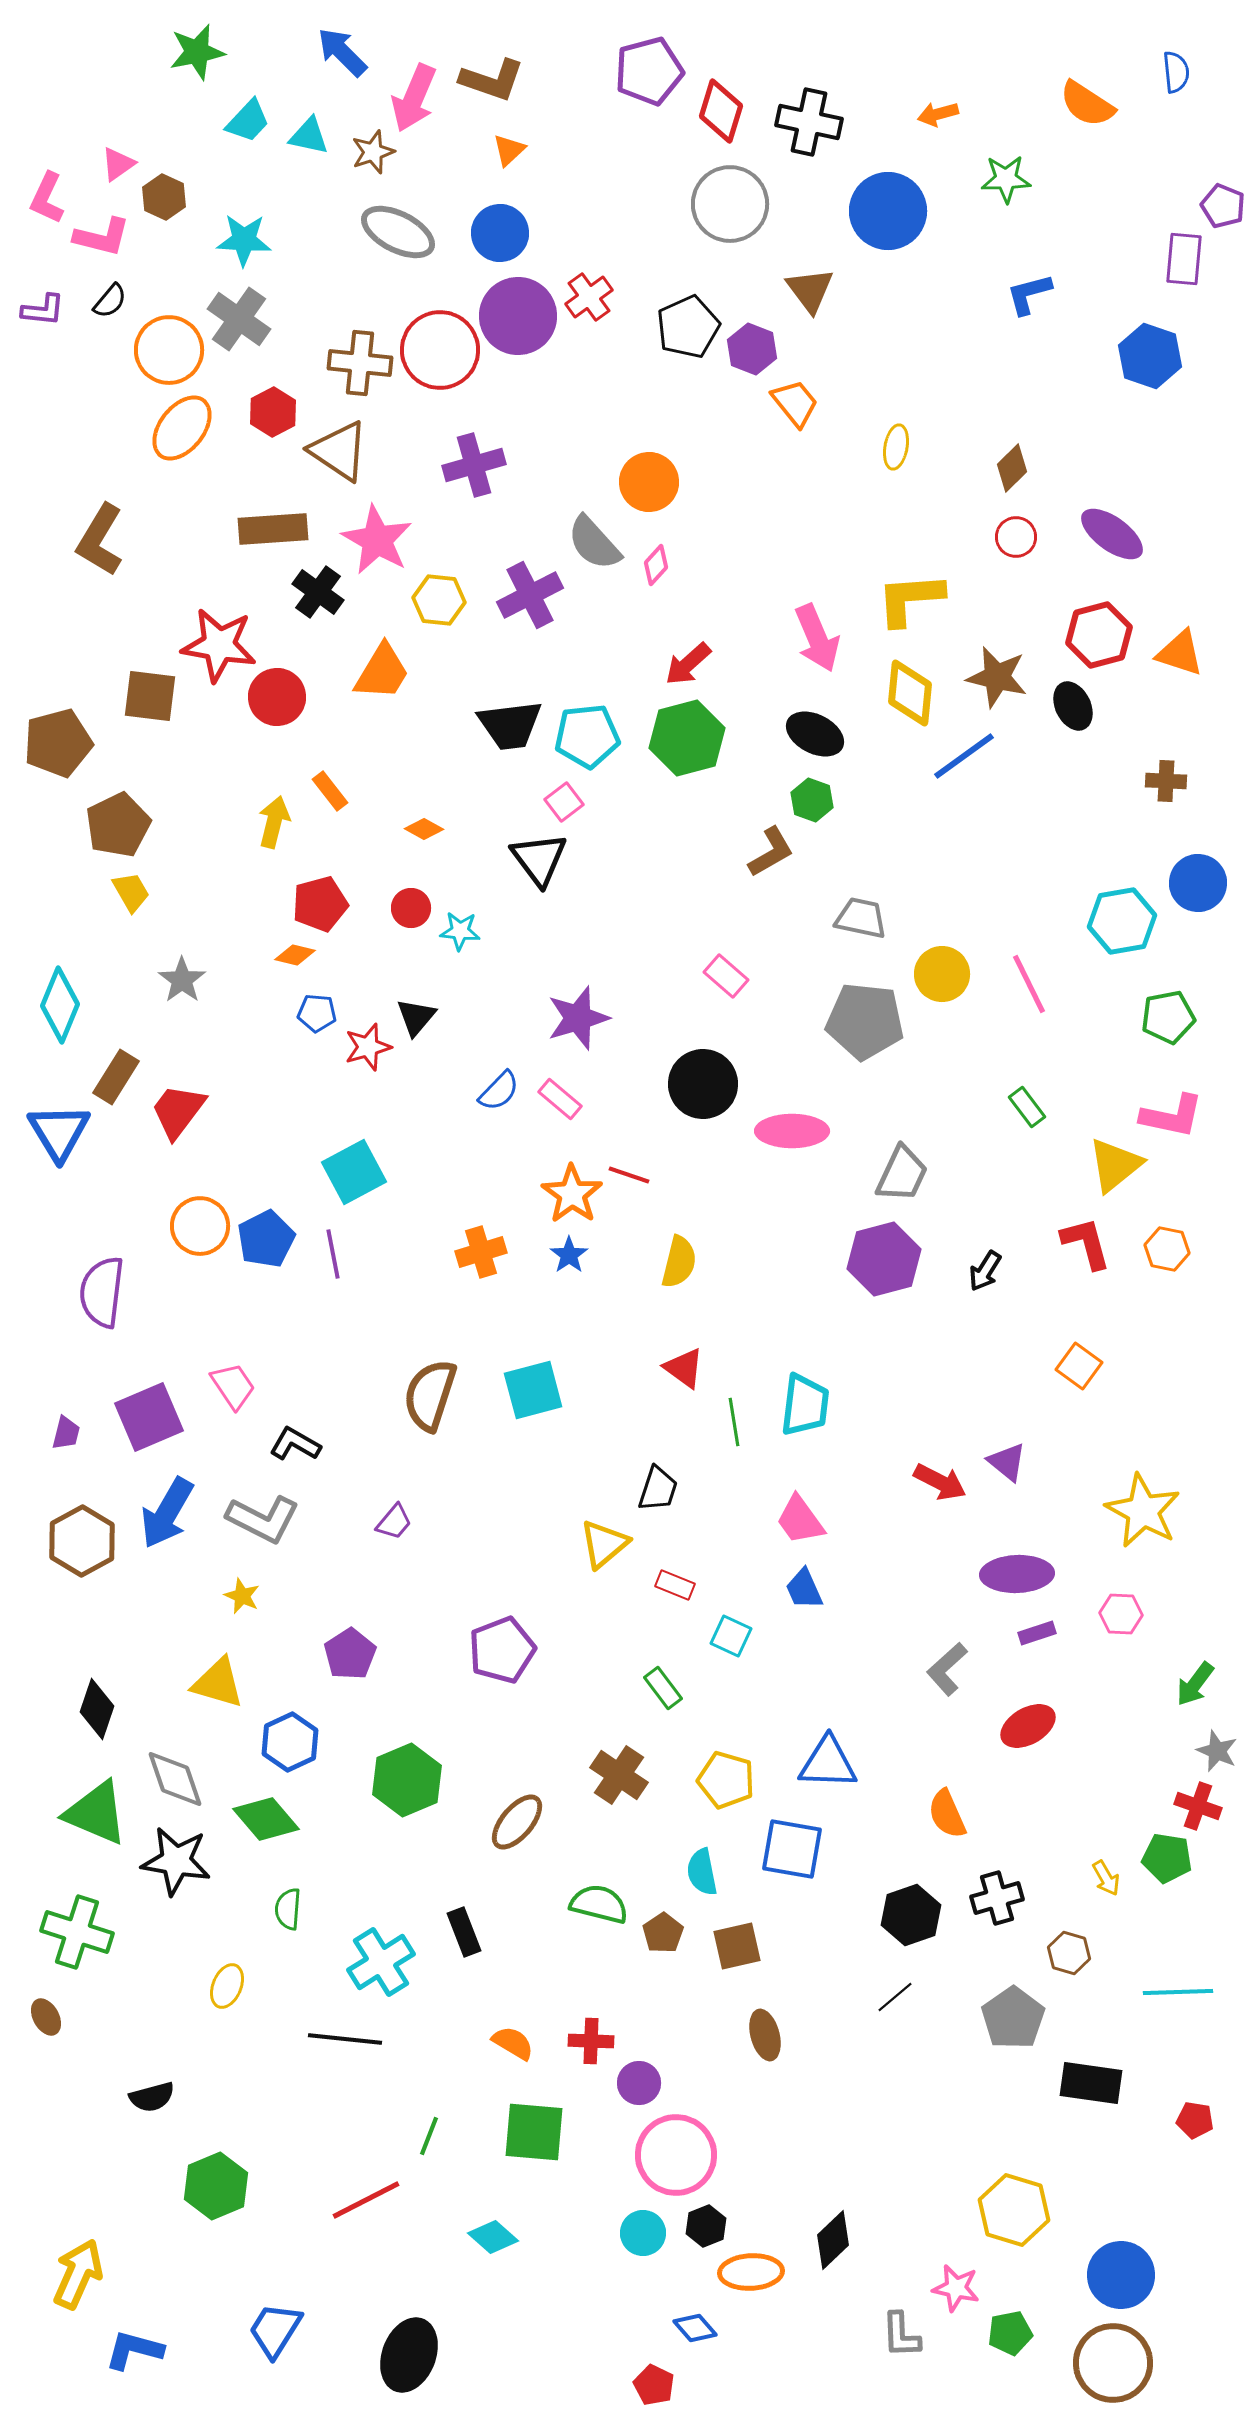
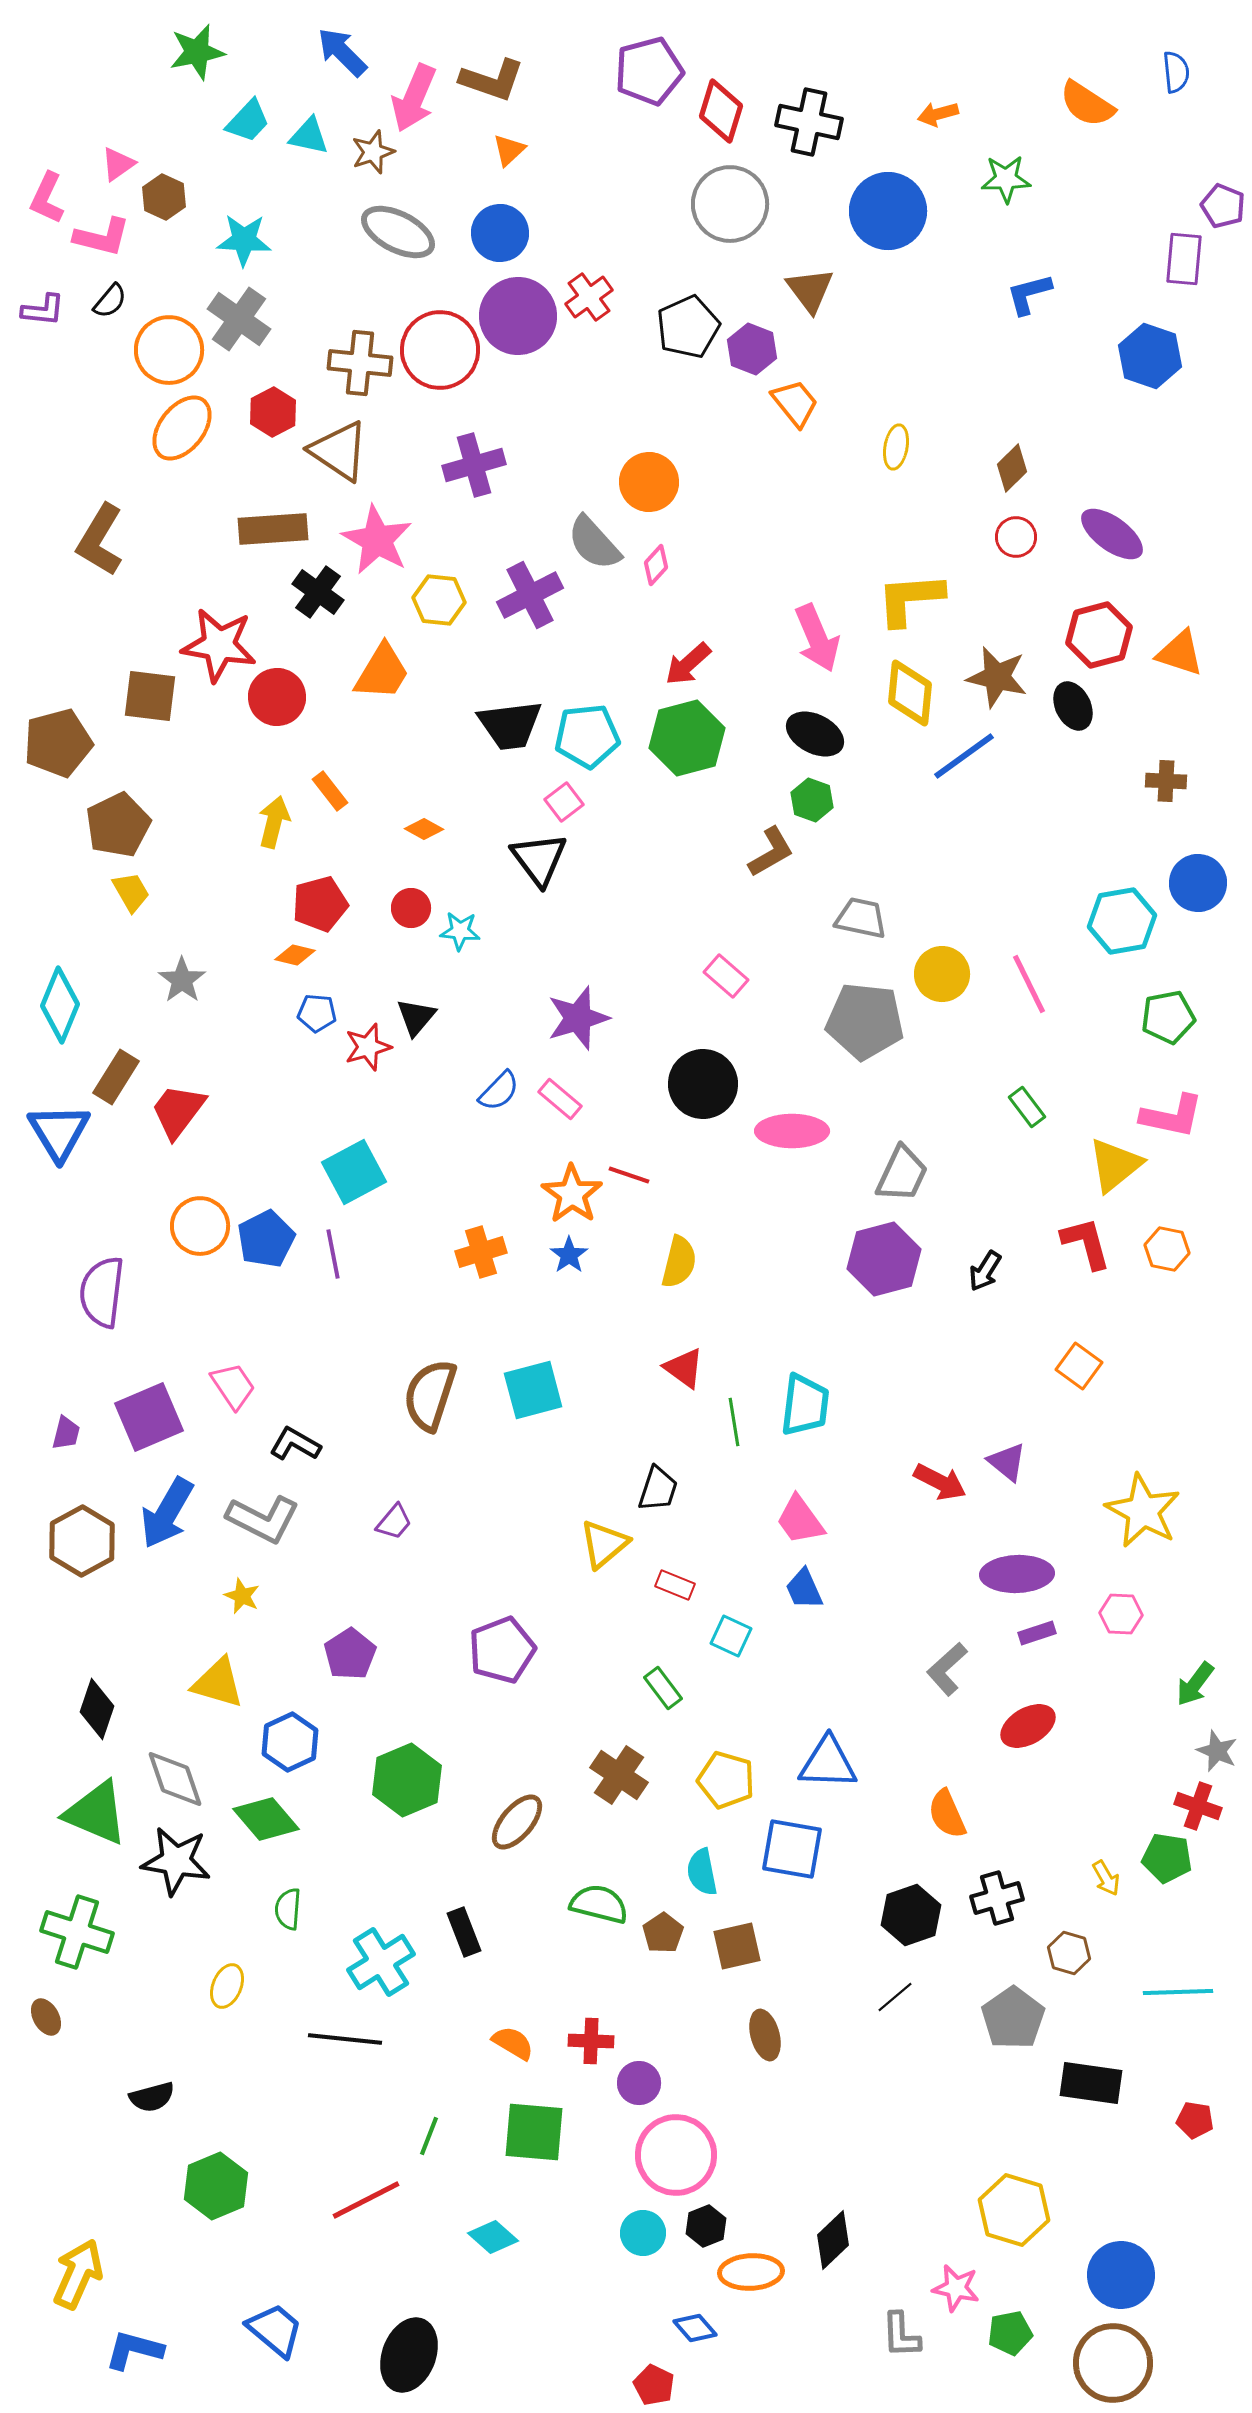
blue trapezoid at (275, 2330): rotated 98 degrees clockwise
